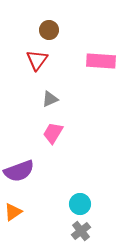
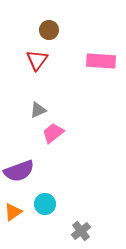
gray triangle: moved 12 px left, 11 px down
pink trapezoid: rotated 20 degrees clockwise
cyan circle: moved 35 px left
